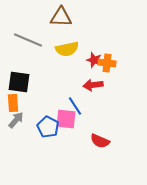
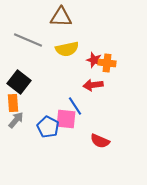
black square: rotated 30 degrees clockwise
